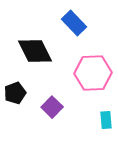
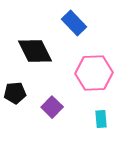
pink hexagon: moved 1 px right
black pentagon: rotated 15 degrees clockwise
cyan rectangle: moved 5 px left, 1 px up
